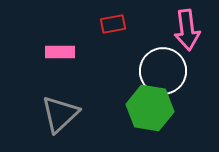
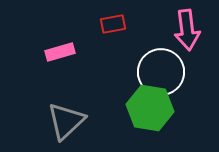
pink rectangle: rotated 16 degrees counterclockwise
white circle: moved 2 px left, 1 px down
gray triangle: moved 6 px right, 7 px down
